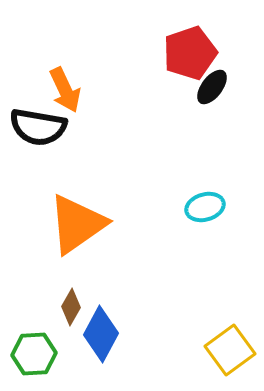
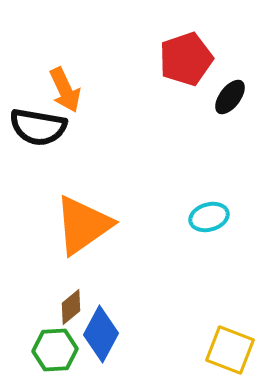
red pentagon: moved 4 px left, 6 px down
black ellipse: moved 18 px right, 10 px down
cyan ellipse: moved 4 px right, 10 px down
orange triangle: moved 6 px right, 1 px down
brown diamond: rotated 21 degrees clockwise
yellow square: rotated 33 degrees counterclockwise
green hexagon: moved 21 px right, 4 px up
